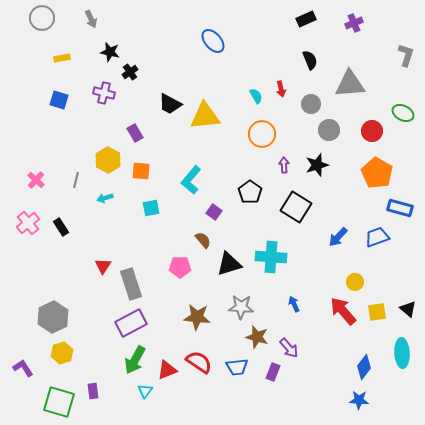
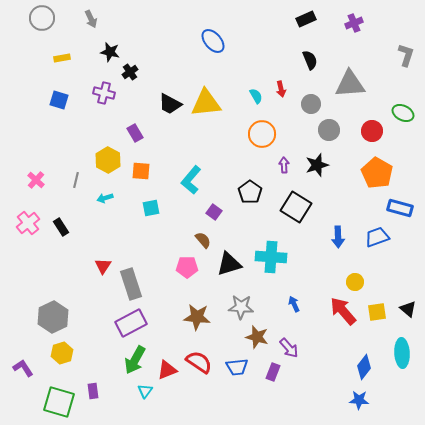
yellow triangle at (205, 116): moved 1 px right, 13 px up
blue arrow at (338, 237): rotated 45 degrees counterclockwise
pink pentagon at (180, 267): moved 7 px right
